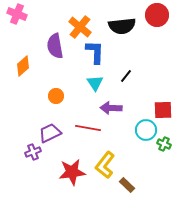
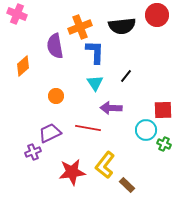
orange cross: rotated 30 degrees clockwise
